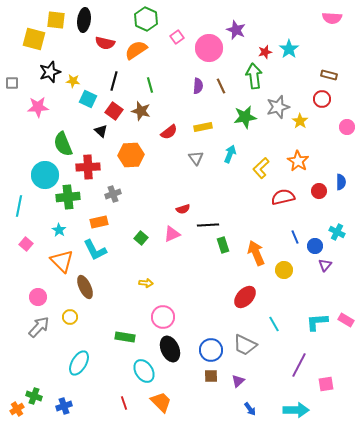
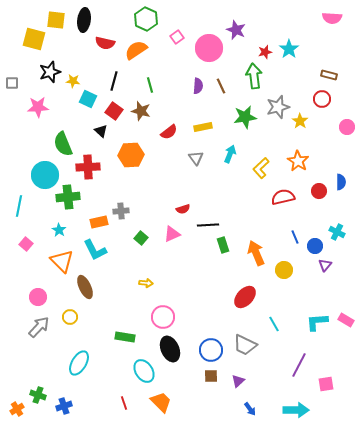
gray cross at (113, 194): moved 8 px right, 17 px down; rotated 14 degrees clockwise
green cross at (34, 396): moved 4 px right, 1 px up
